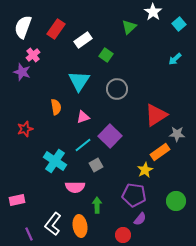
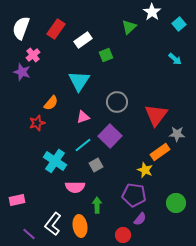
white star: moved 1 px left
white semicircle: moved 2 px left, 1 px down
green square: rotated 32 degrees clockwise
cyan arrow: rotated 96 degrees counterclockwise
gray circle: moved 13 px down
orange semicircle: moved 5 px left, 4 px up; rotated 49 degrees clockwise
red triangle: rotated 20 degrees counterclockwise
red star: moved 12 px right, 6 px up
yellow star: rotated 21 degrees counterclockwise
green circle: moved 2 px down
purple line: rotated 24 degrees counterclockwise
